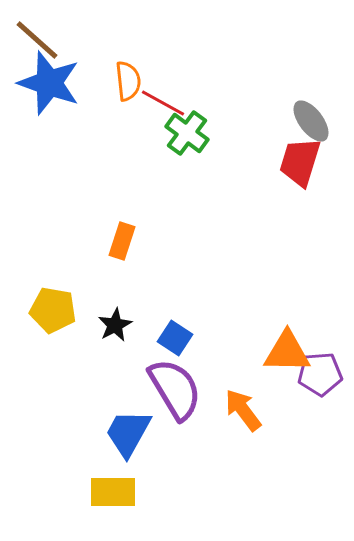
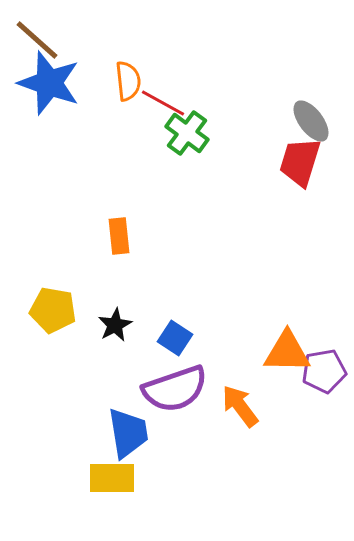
orange rectangle: moved 3 px left, 5 px up; rotated 24 degrees counterclockwise
purple pentagon: moved 4 px right, 3 px up; rotated 6 degrees counterclockwise
purple semicircle: rotated 102 degrees clockwise
orange arrow: moved 3 px left, 4 px up
blue trapezoid: rotated 142 degrees clockwise
yellow rectangle: moved 1 px left, 14 px up
